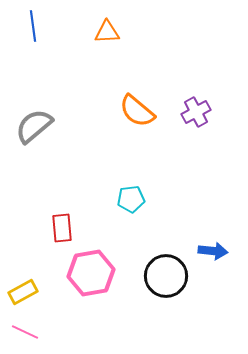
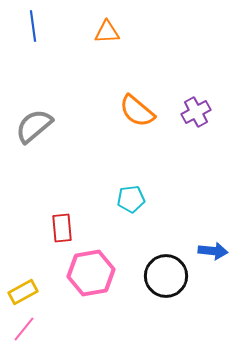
pink line: moved 1 px left, 3 px up; rotated 76 degrees counterclockwise
